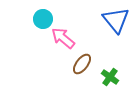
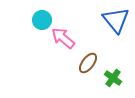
cyan circle: moved 1 px left, 1 px down
brown ellipse: moved 6 px right, 1 px up
green cross: moved 3 px right, 1 px down
